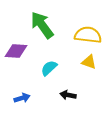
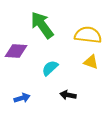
yellow triangle: moved 2 px right
cyan semicircle: moved 1 px right
